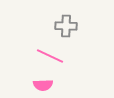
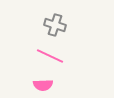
gray cross: moved 11 px left, 1 px up; rotated 15 degrees clockwise
